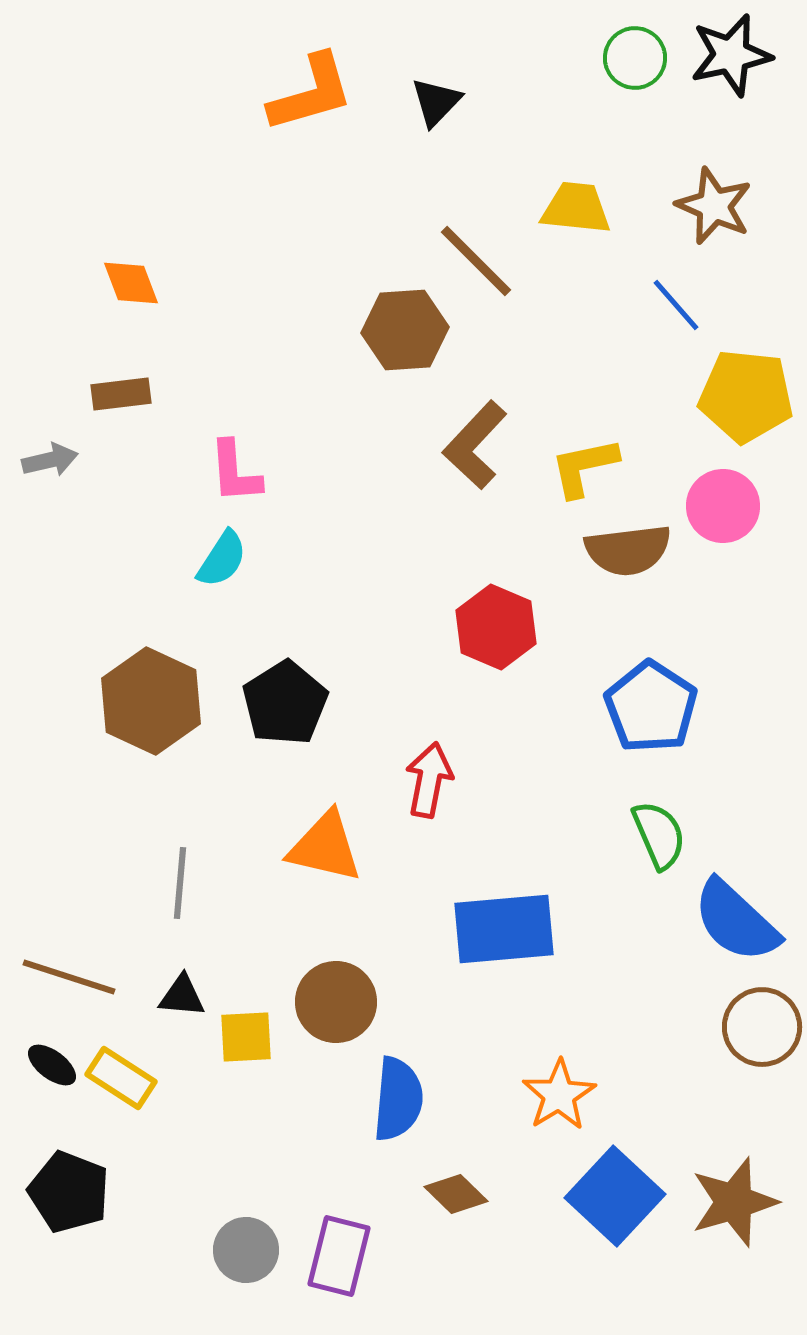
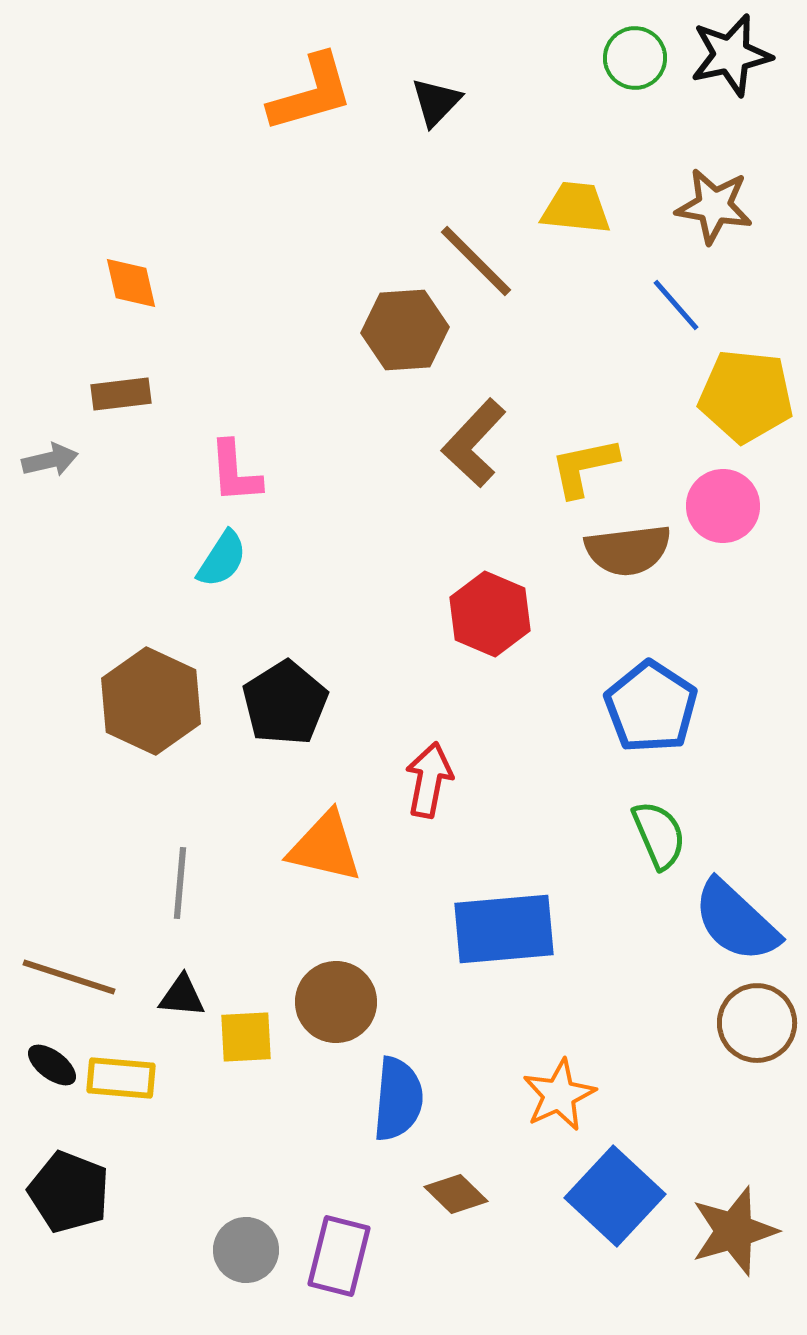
brown star at (714, 206): rotated 14 degrees counterclockwise
orange diamond at (131, 283): rotated 8 degrees clockwise
brown L-shape at (475, 445): moved 1 px left, 2 px up
red hexagon at (496, 627): moved 6 px left, 13 px up
brown circle at (762, 1027): moved 5 px left, 4 px up
yellow rectangle at (121, 1078): rotated 28 degrees counterclockwise
orange star at (559, 1095): rotated 6 degrees clockwise
brown star at (734, 1202): moved 29 px down
